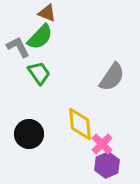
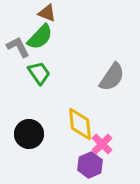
purple hexagon: moved 17 px left
